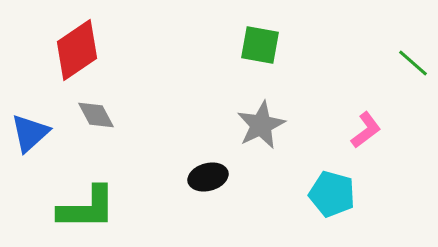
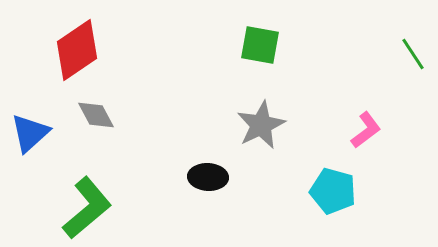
green line: moved 9 px up; rotated 16 degrees clockwise
black ellipse: rotated 18 degrees clockwise
cyan pentagon: moved 1 px right, 3 px up
green L-shape: rotated 40 degrees counterclockwise
